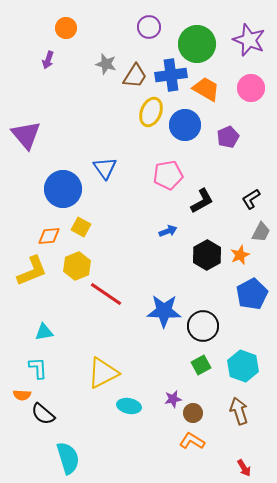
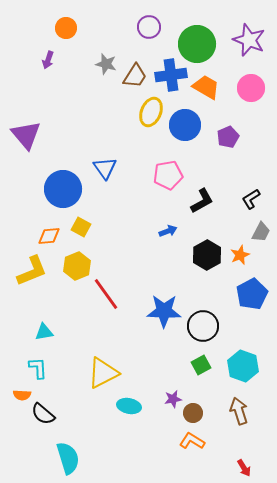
orange trapezoid at (206, 89): moved 2 px up
red line at (106, 294): rotated 20 degrees clockwise
